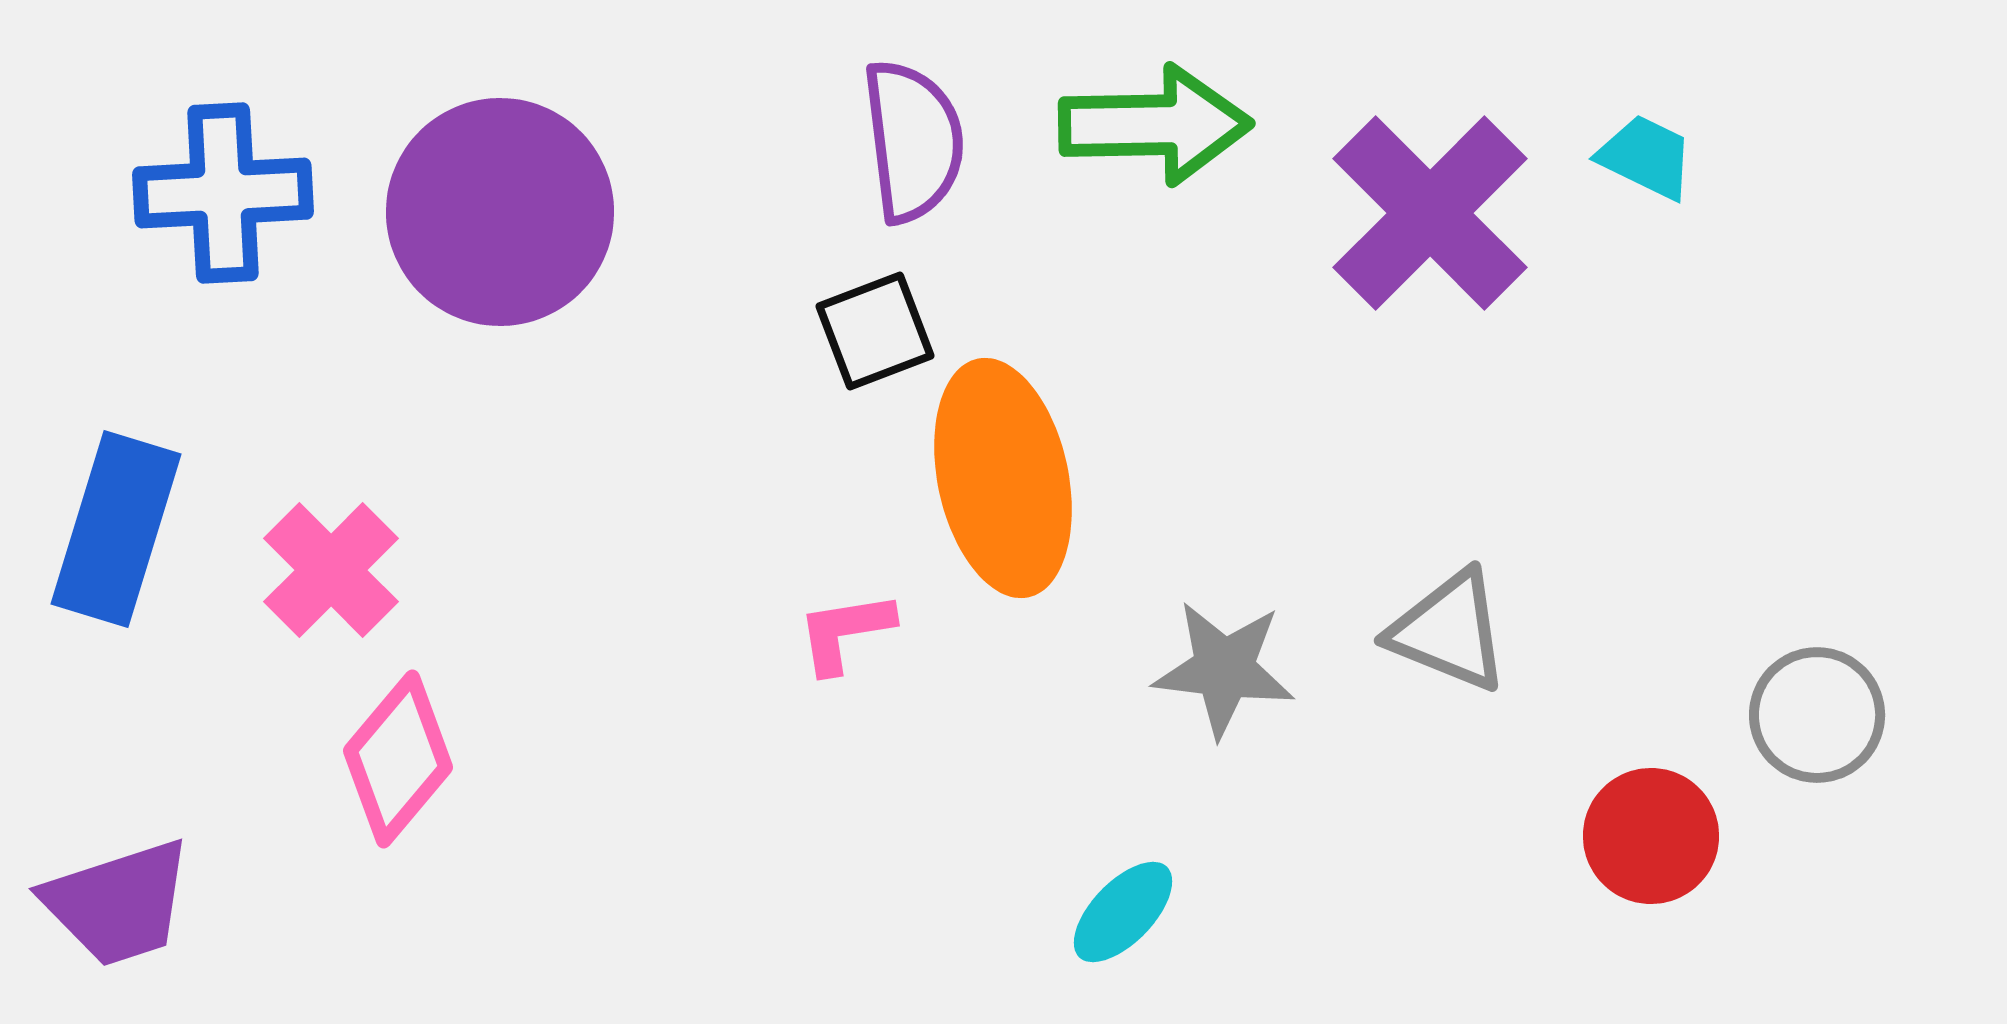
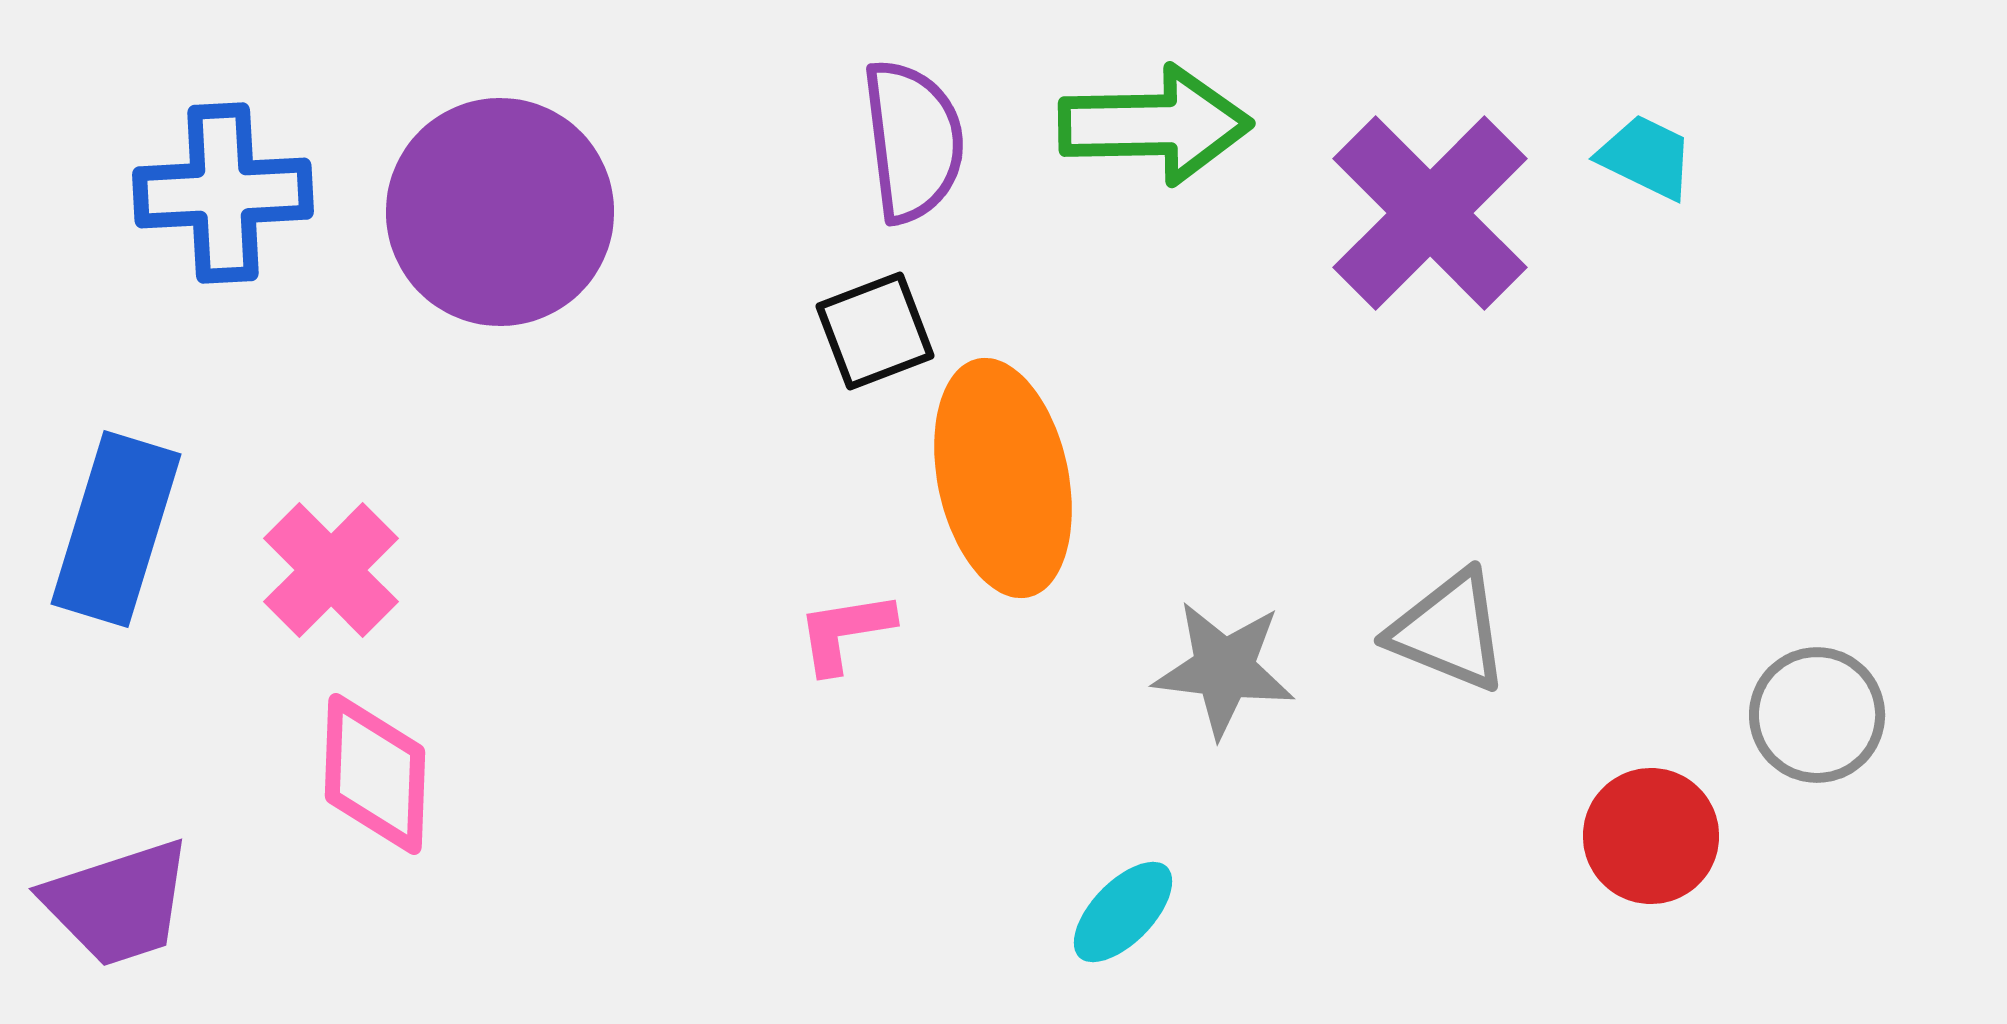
pink diamond: moved 23 px left, 15 px down; rotated 38 degrees counterclockwise
